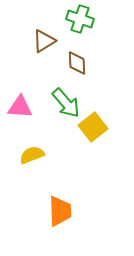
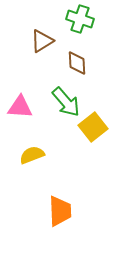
brown triangle: moved 2 px left
green arrow: moved 1 px up
